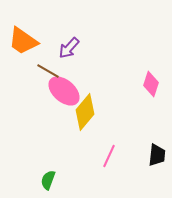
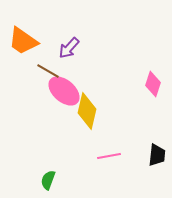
pink diamond: moved 2 px right
yellow diamond: moved 2 px right, 1 px up; rotated 27 degrees counterclockwise
pink line: rotated 55 degrees clockwise
